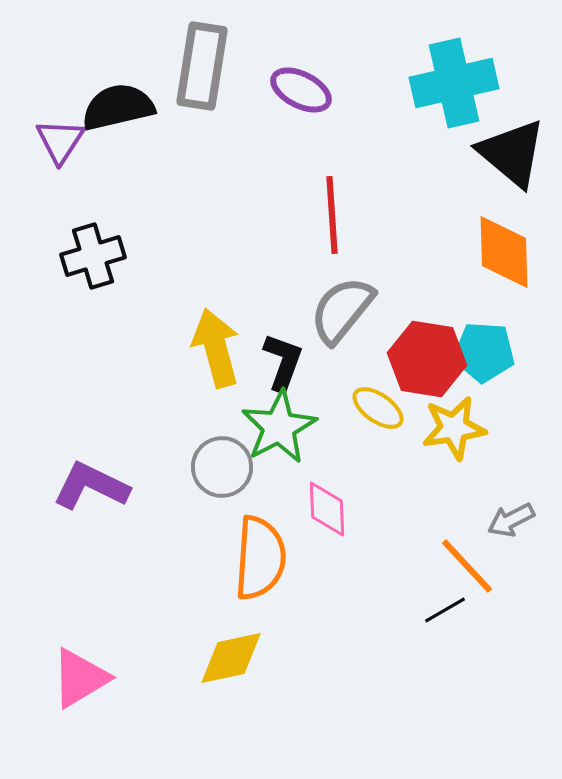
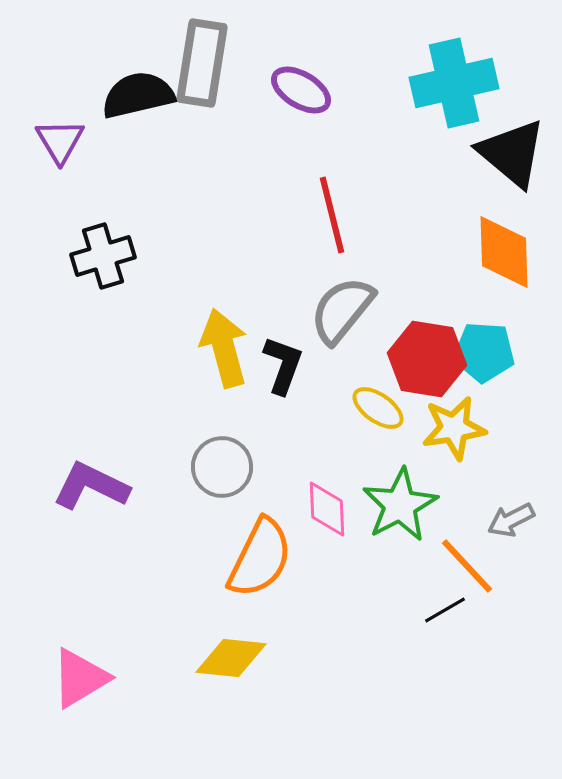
gray rectangle: moved 3 px up
purple ellipse: rotated 4 degrees clockwise
black semicircle: moved 20 px right, 12 px up
purple triangle: rotated 4 degrees counterclockwise
red line: rotated 10 degrees counterclockwise
black cross: moved 10 px right
yellow arrow: moved 8 px right
black L-shape: moved 3 px down
green star: moved 121 px right, 78 px down
orange semicircle: rotated 22 degrees clockwise
yellow diamond: rotated 18 degrees clockwise
